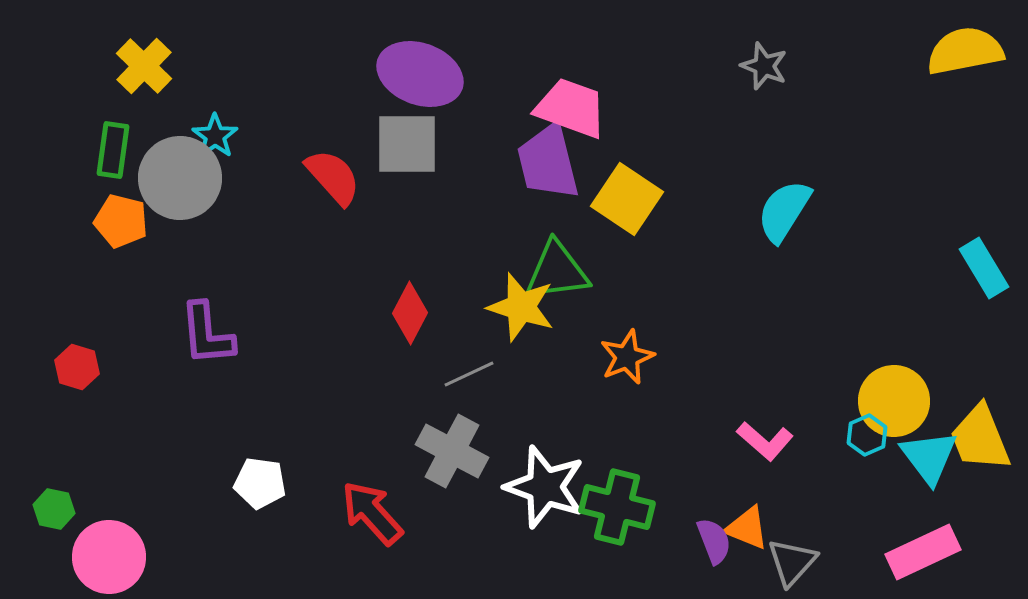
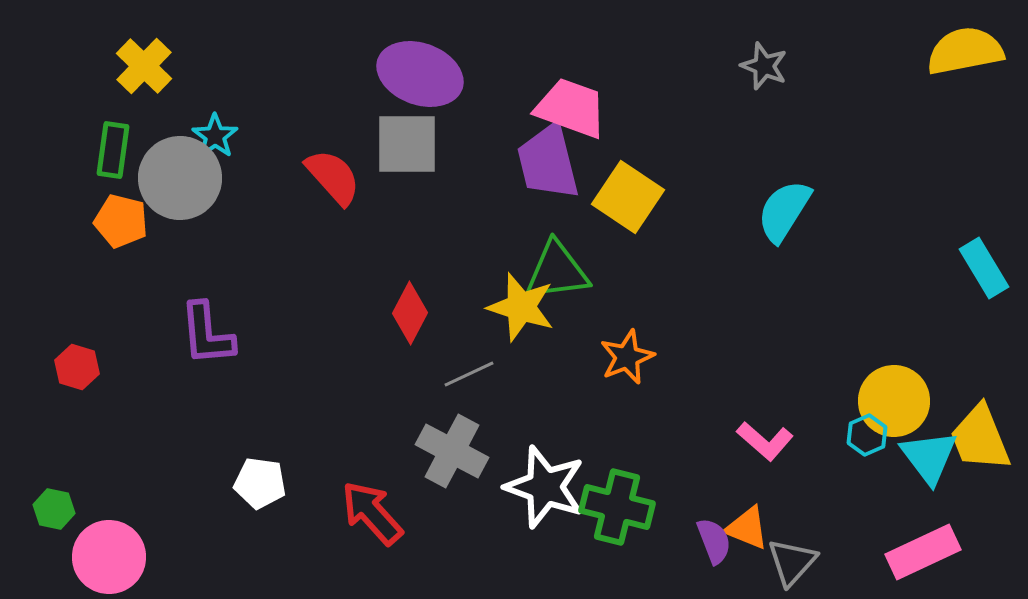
yellow square: moved 1 px right, 2 px up
